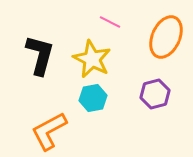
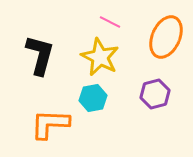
yellow star: moved 8 px right, 2 px up
orange L-shape: moved 1 px right, 7 px up; rotated 30 degrees clockwise
